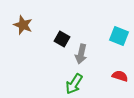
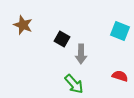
cyan square: moved 1 px right, 5 px up
gray arrow: rotated 12 degrees counterclockwise
green arrow: rotated 75 degrees counterclockwise
